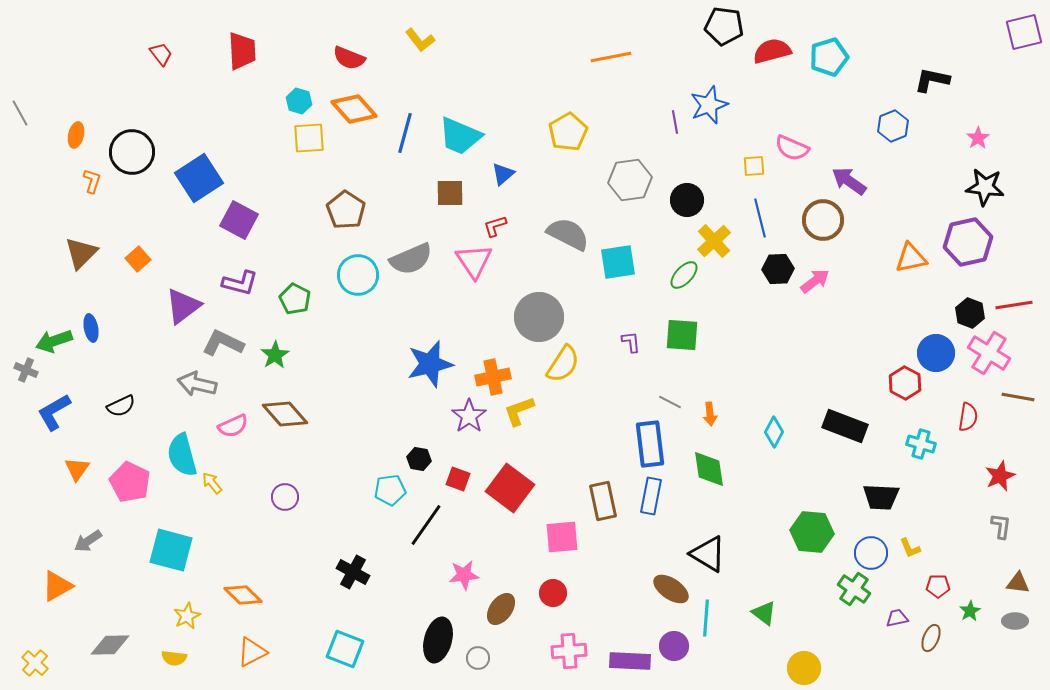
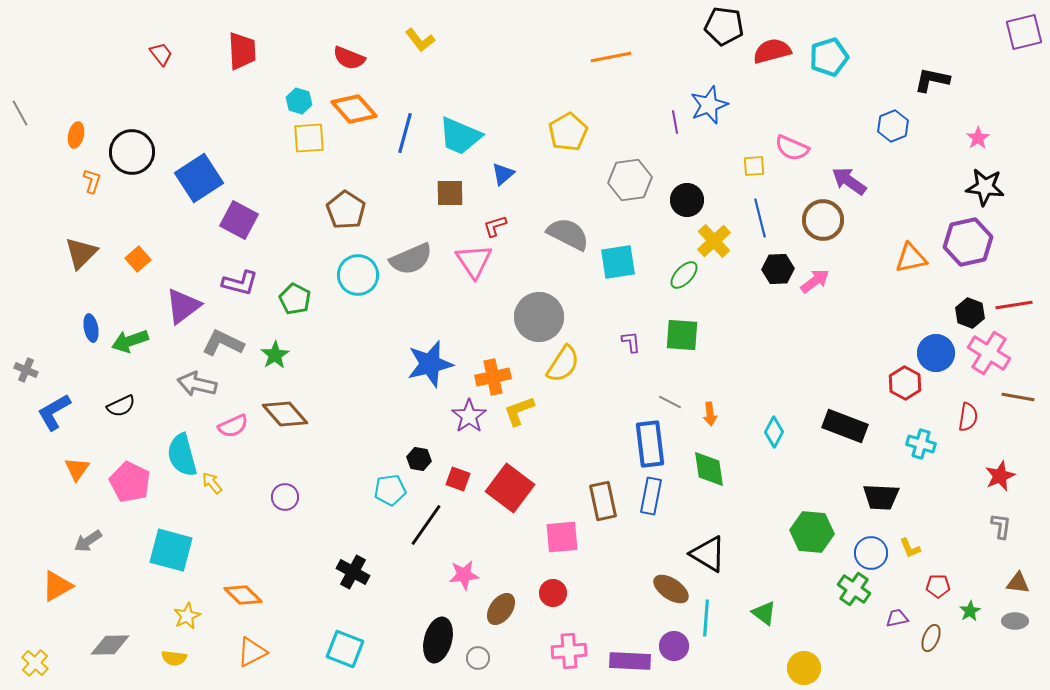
green arrow at (54, 341): moved 76 px right
